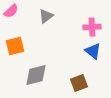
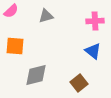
gray triangle: rotated 21 degrees clockwise
pink cross: moved 3 px right, 6 px up
orange square: rotated 18 degrees clockwise
brown square: rotated 18 degrees counterclockwise
